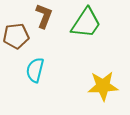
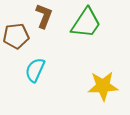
cyan semicircle: rotated 10 degrees clockwise
